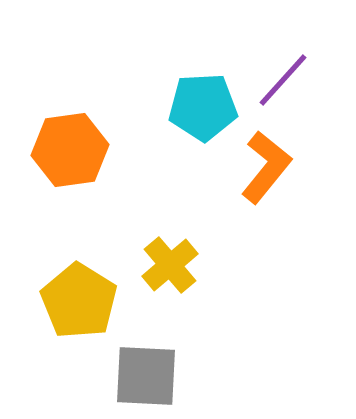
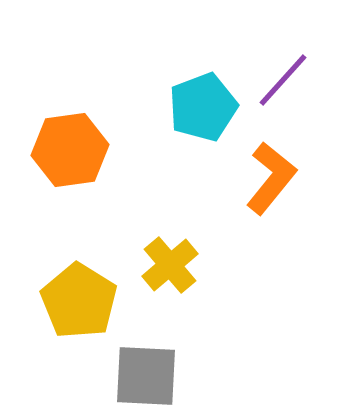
cyan pentagon: rotated 18 degrees counterclockwise
orange L-shape: moved 5 px right, 11 px down
